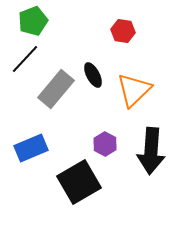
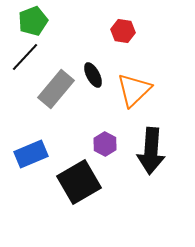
black line: moved 2 px up
blue rectangle: moved 6 px down
